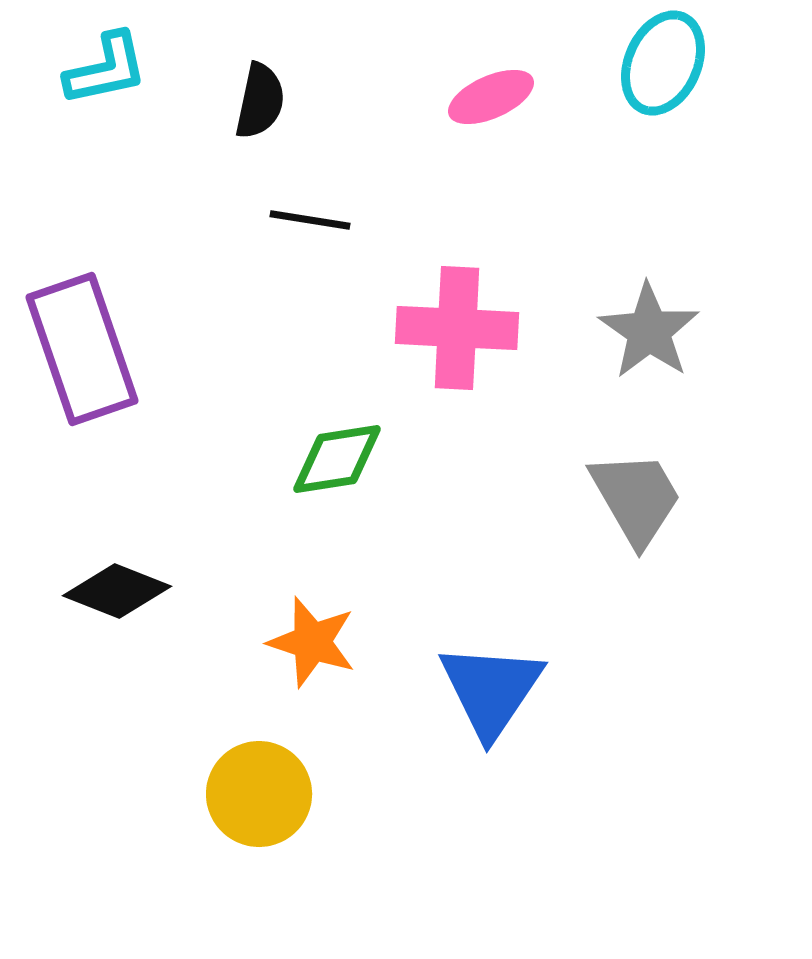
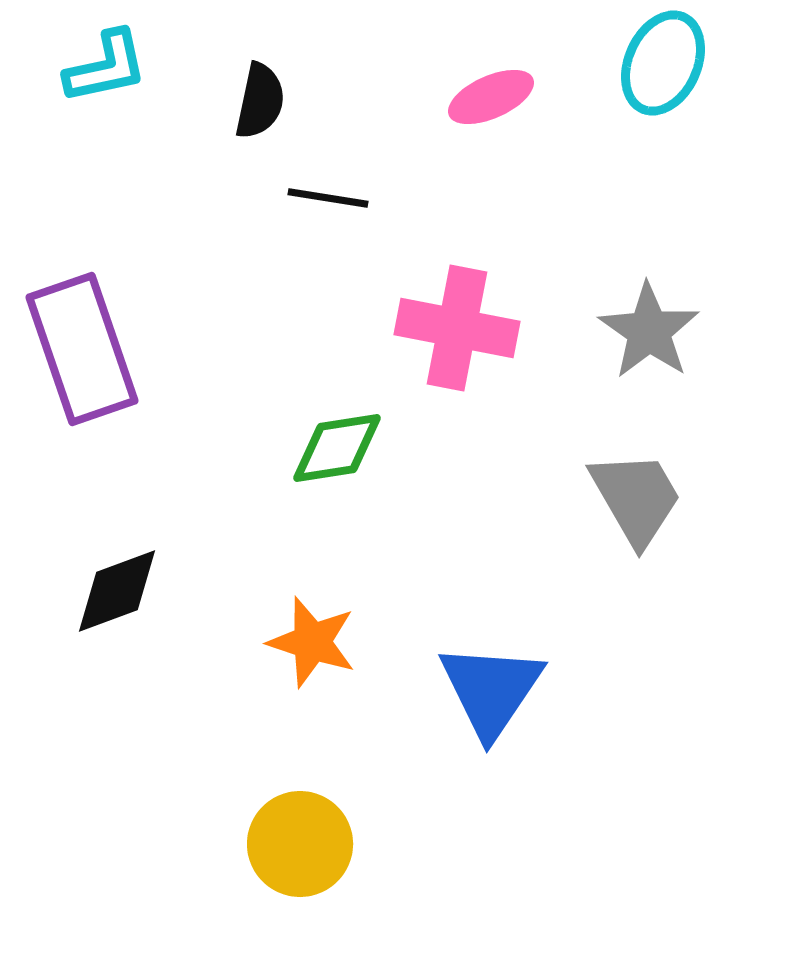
cyan L-shape: moved 2 px up
black line: moved 18 px right, 22 px up
pink cross: rotated 8 degrees clockwise
green diamond: moved 11 px up
black diamond: rotated 42 degrees counterclockwise
yellow circle: moved 41 px right, 50 px down
